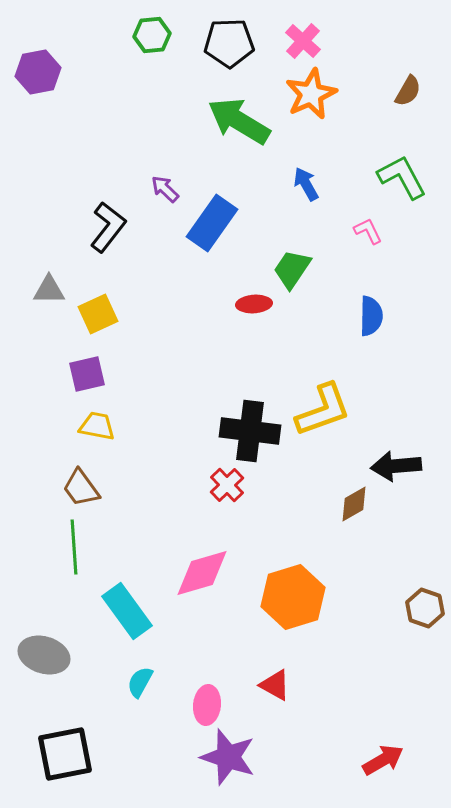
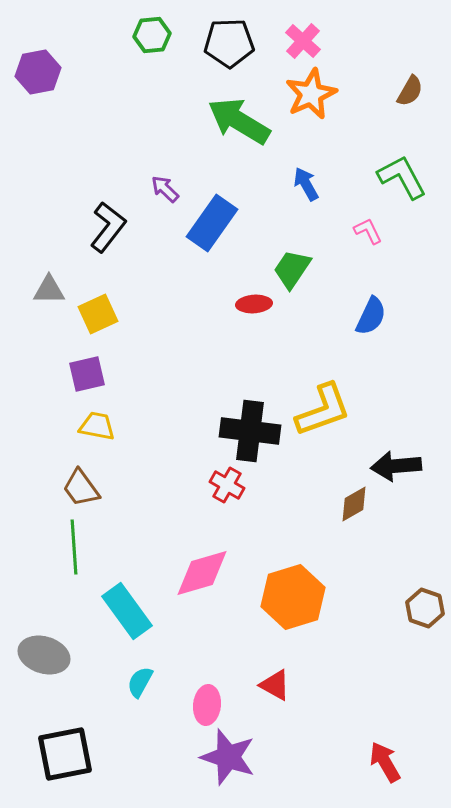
brown semicircle: moved 2 px right
blue semicircle: rotated 24 degrees clockwise
red cross: rotated 16 degrees counterclockwise
red arrow: moved 2 px right, 2 px down; rotated 90 degrees counterclockwise
